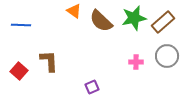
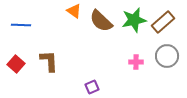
green star: moved 2 px down
red square: moved 3 px left, 7 px up
